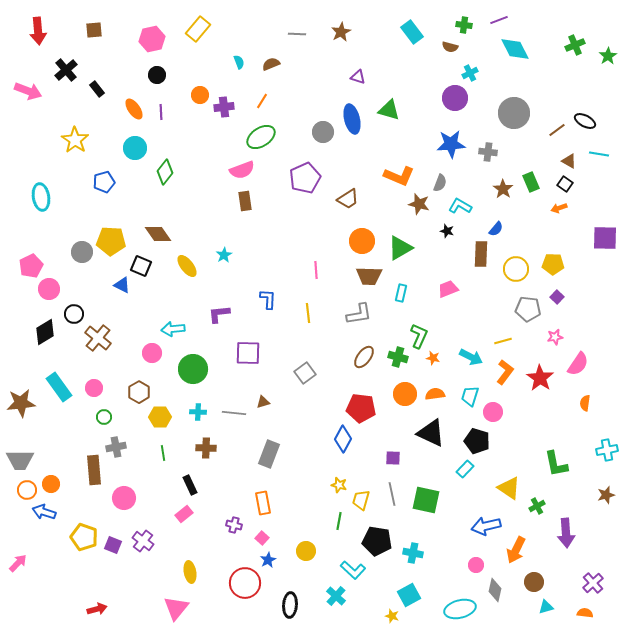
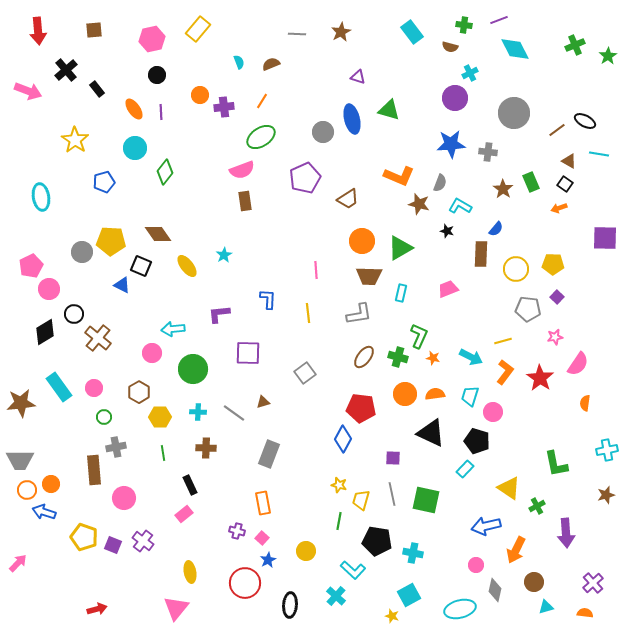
gray line at (234, 413): rotated 30 degrees clockwise
purple cross at (234, 525): moved 3 px right, 6 px down
